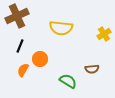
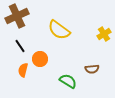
yellow semicircle: moved 2 px left, 2 px down; rotated 30 degrees clockwise
black line: rotated 56 degrees counterclockwise
orange semicircle: rotated 16 degrees counterclockwise
